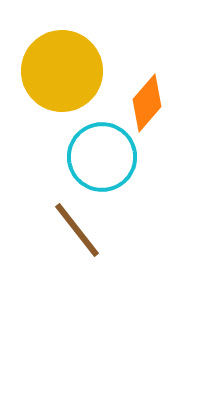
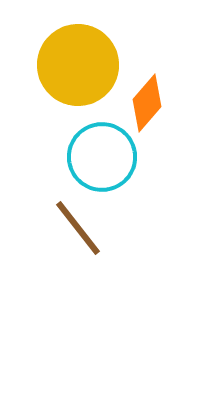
yellow circle: moved 16 px right, 6 px up
brown line: moved 1 px right, 2 px up
